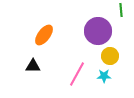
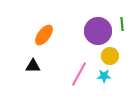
green line: moved 1 px right, 14 px down
pink line: moved 2 px right
